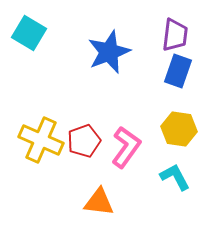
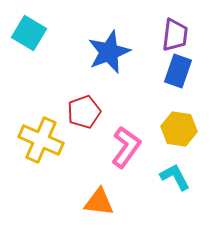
red pentagon: moved 29 px up
